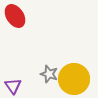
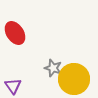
red ellipse: moved 17 px down
gray star: moved 4 px right, 6 px up
